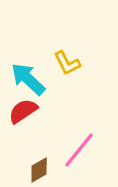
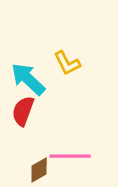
red semicircle: rotated 36 degrees counterclockwise
pink line: moved 9 px left, 6 px down; rotated 51 degrees clockwise
